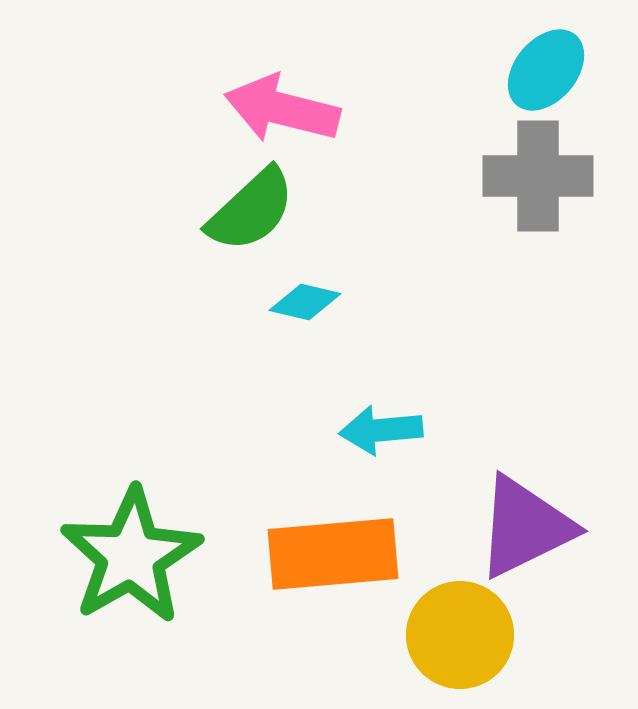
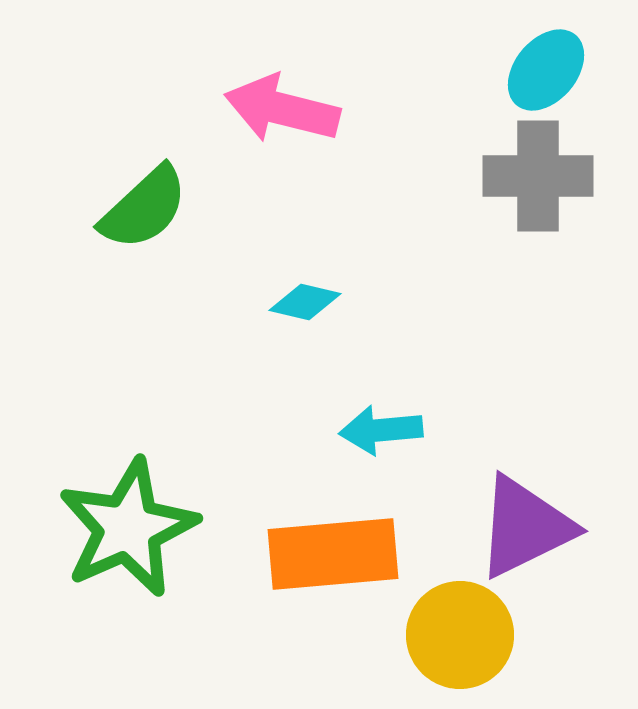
green semicircle: moved 107 px left, 2 px up
green star: moved 3 px left, 28 px up; rotated 6 degrees clockwise
